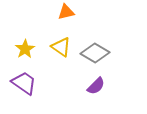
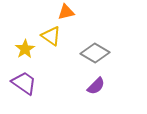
yellow triangle: moved 10 px left, 11 px up
